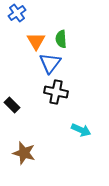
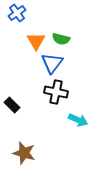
green semicircle: rotated 72 degrees counterclockwise
blue triangle: moved 2 px right
cyan arrow: moved 3 px left, 10 px up
